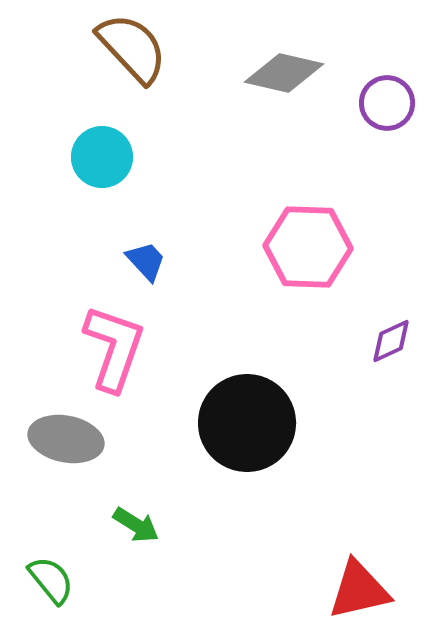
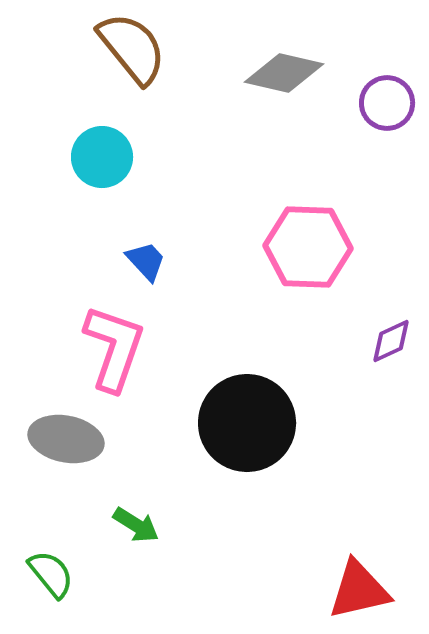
brown semicircle: rotated 4 degrees clockwise
green semicircle: moved 6 px up
